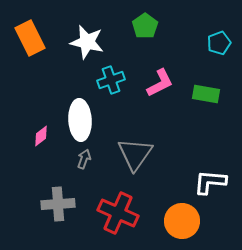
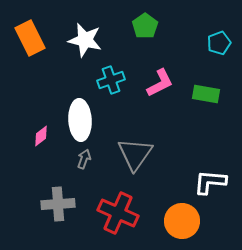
white star: moved 2 px left, 2 px up
